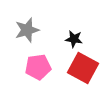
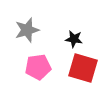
red square: rotated 12 degrees counterclockwise
